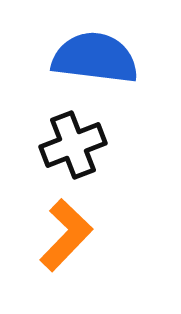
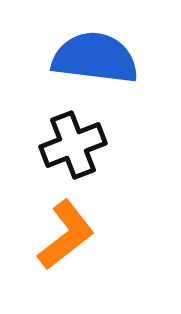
orange L-shape: rotated 8 degrees clockwise
